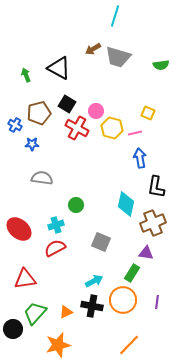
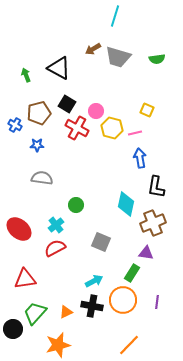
green semicircle: moved 4 px left, 6 px up
yellow square: moved 1 px left, 3 px up
blue star: moved 5 px right, 1 px down
cyan cross: rotated 21 degrees counterclockwise
